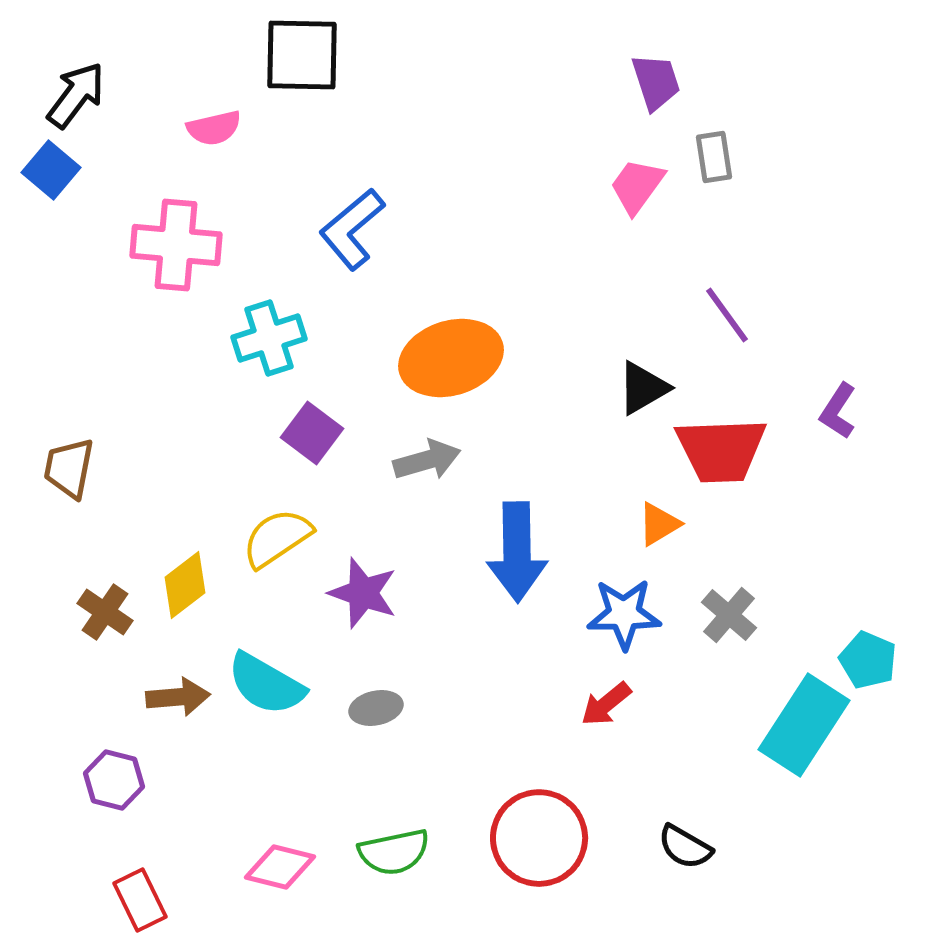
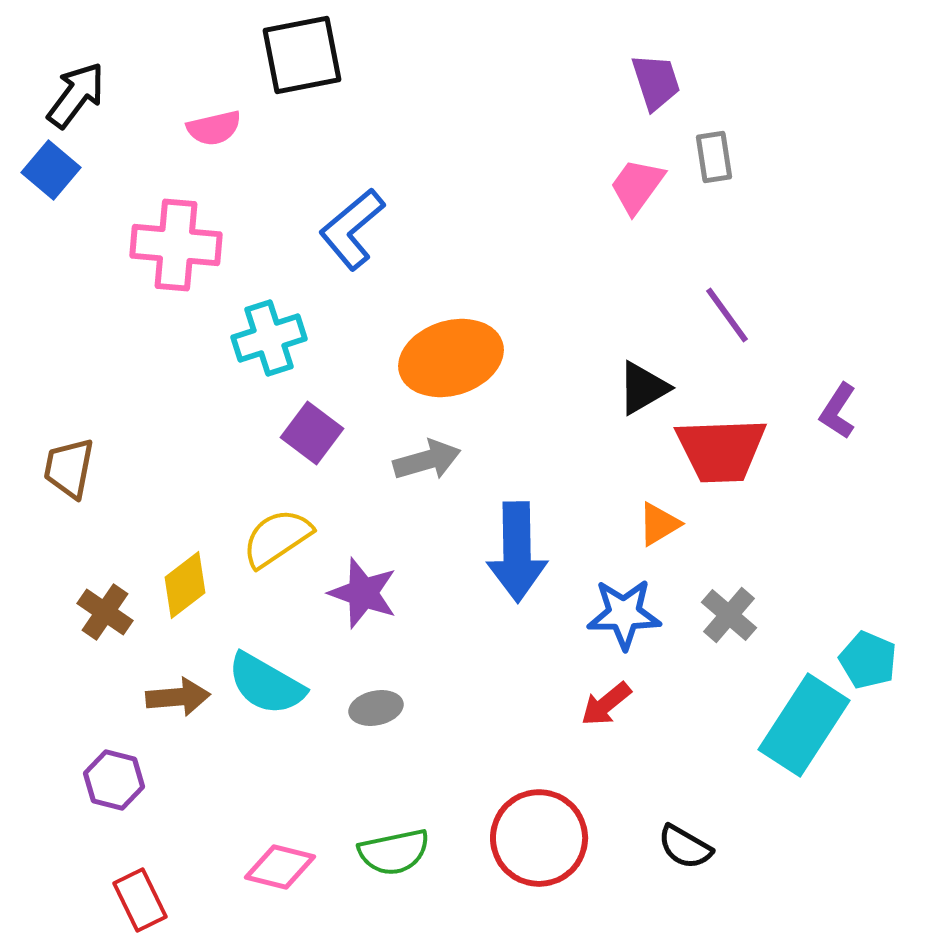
black square: rotated 12 degrees counterclockwise
